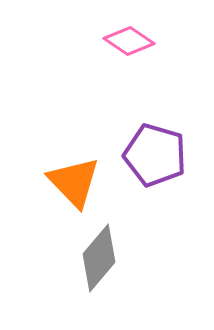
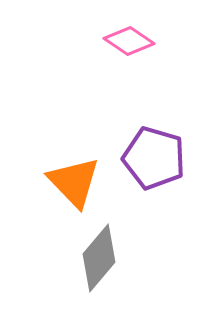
purple pentagon: moved 1 px left, 3 px down
